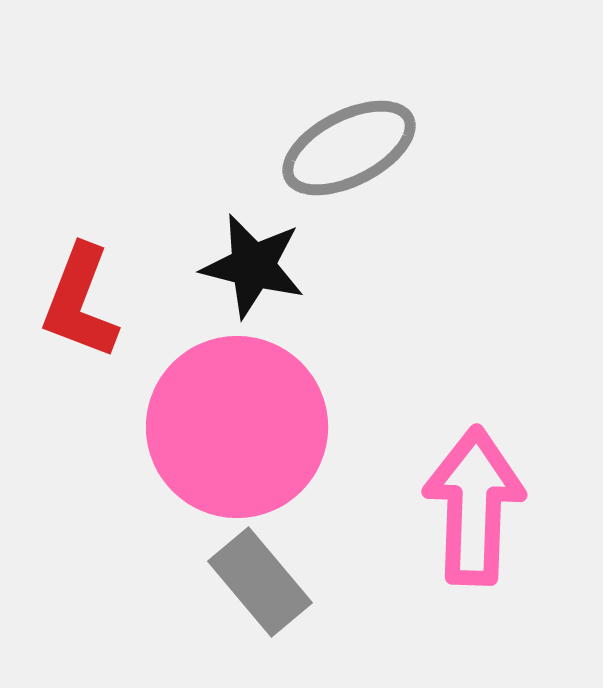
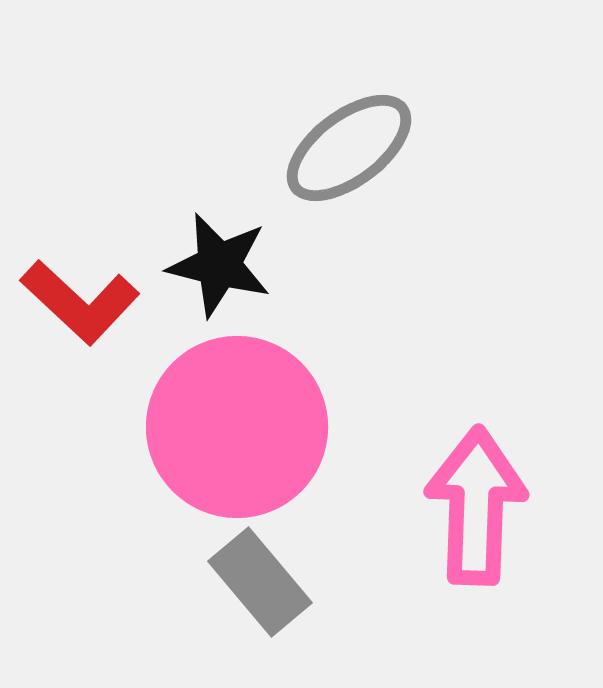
gray ellipse: rotated 10 degrees counterclockwise
black star: moved 34 px left, 1 px up
red L-shape: rotated 68 degrees counterclockwise
pink arrow: moved 2 px right
